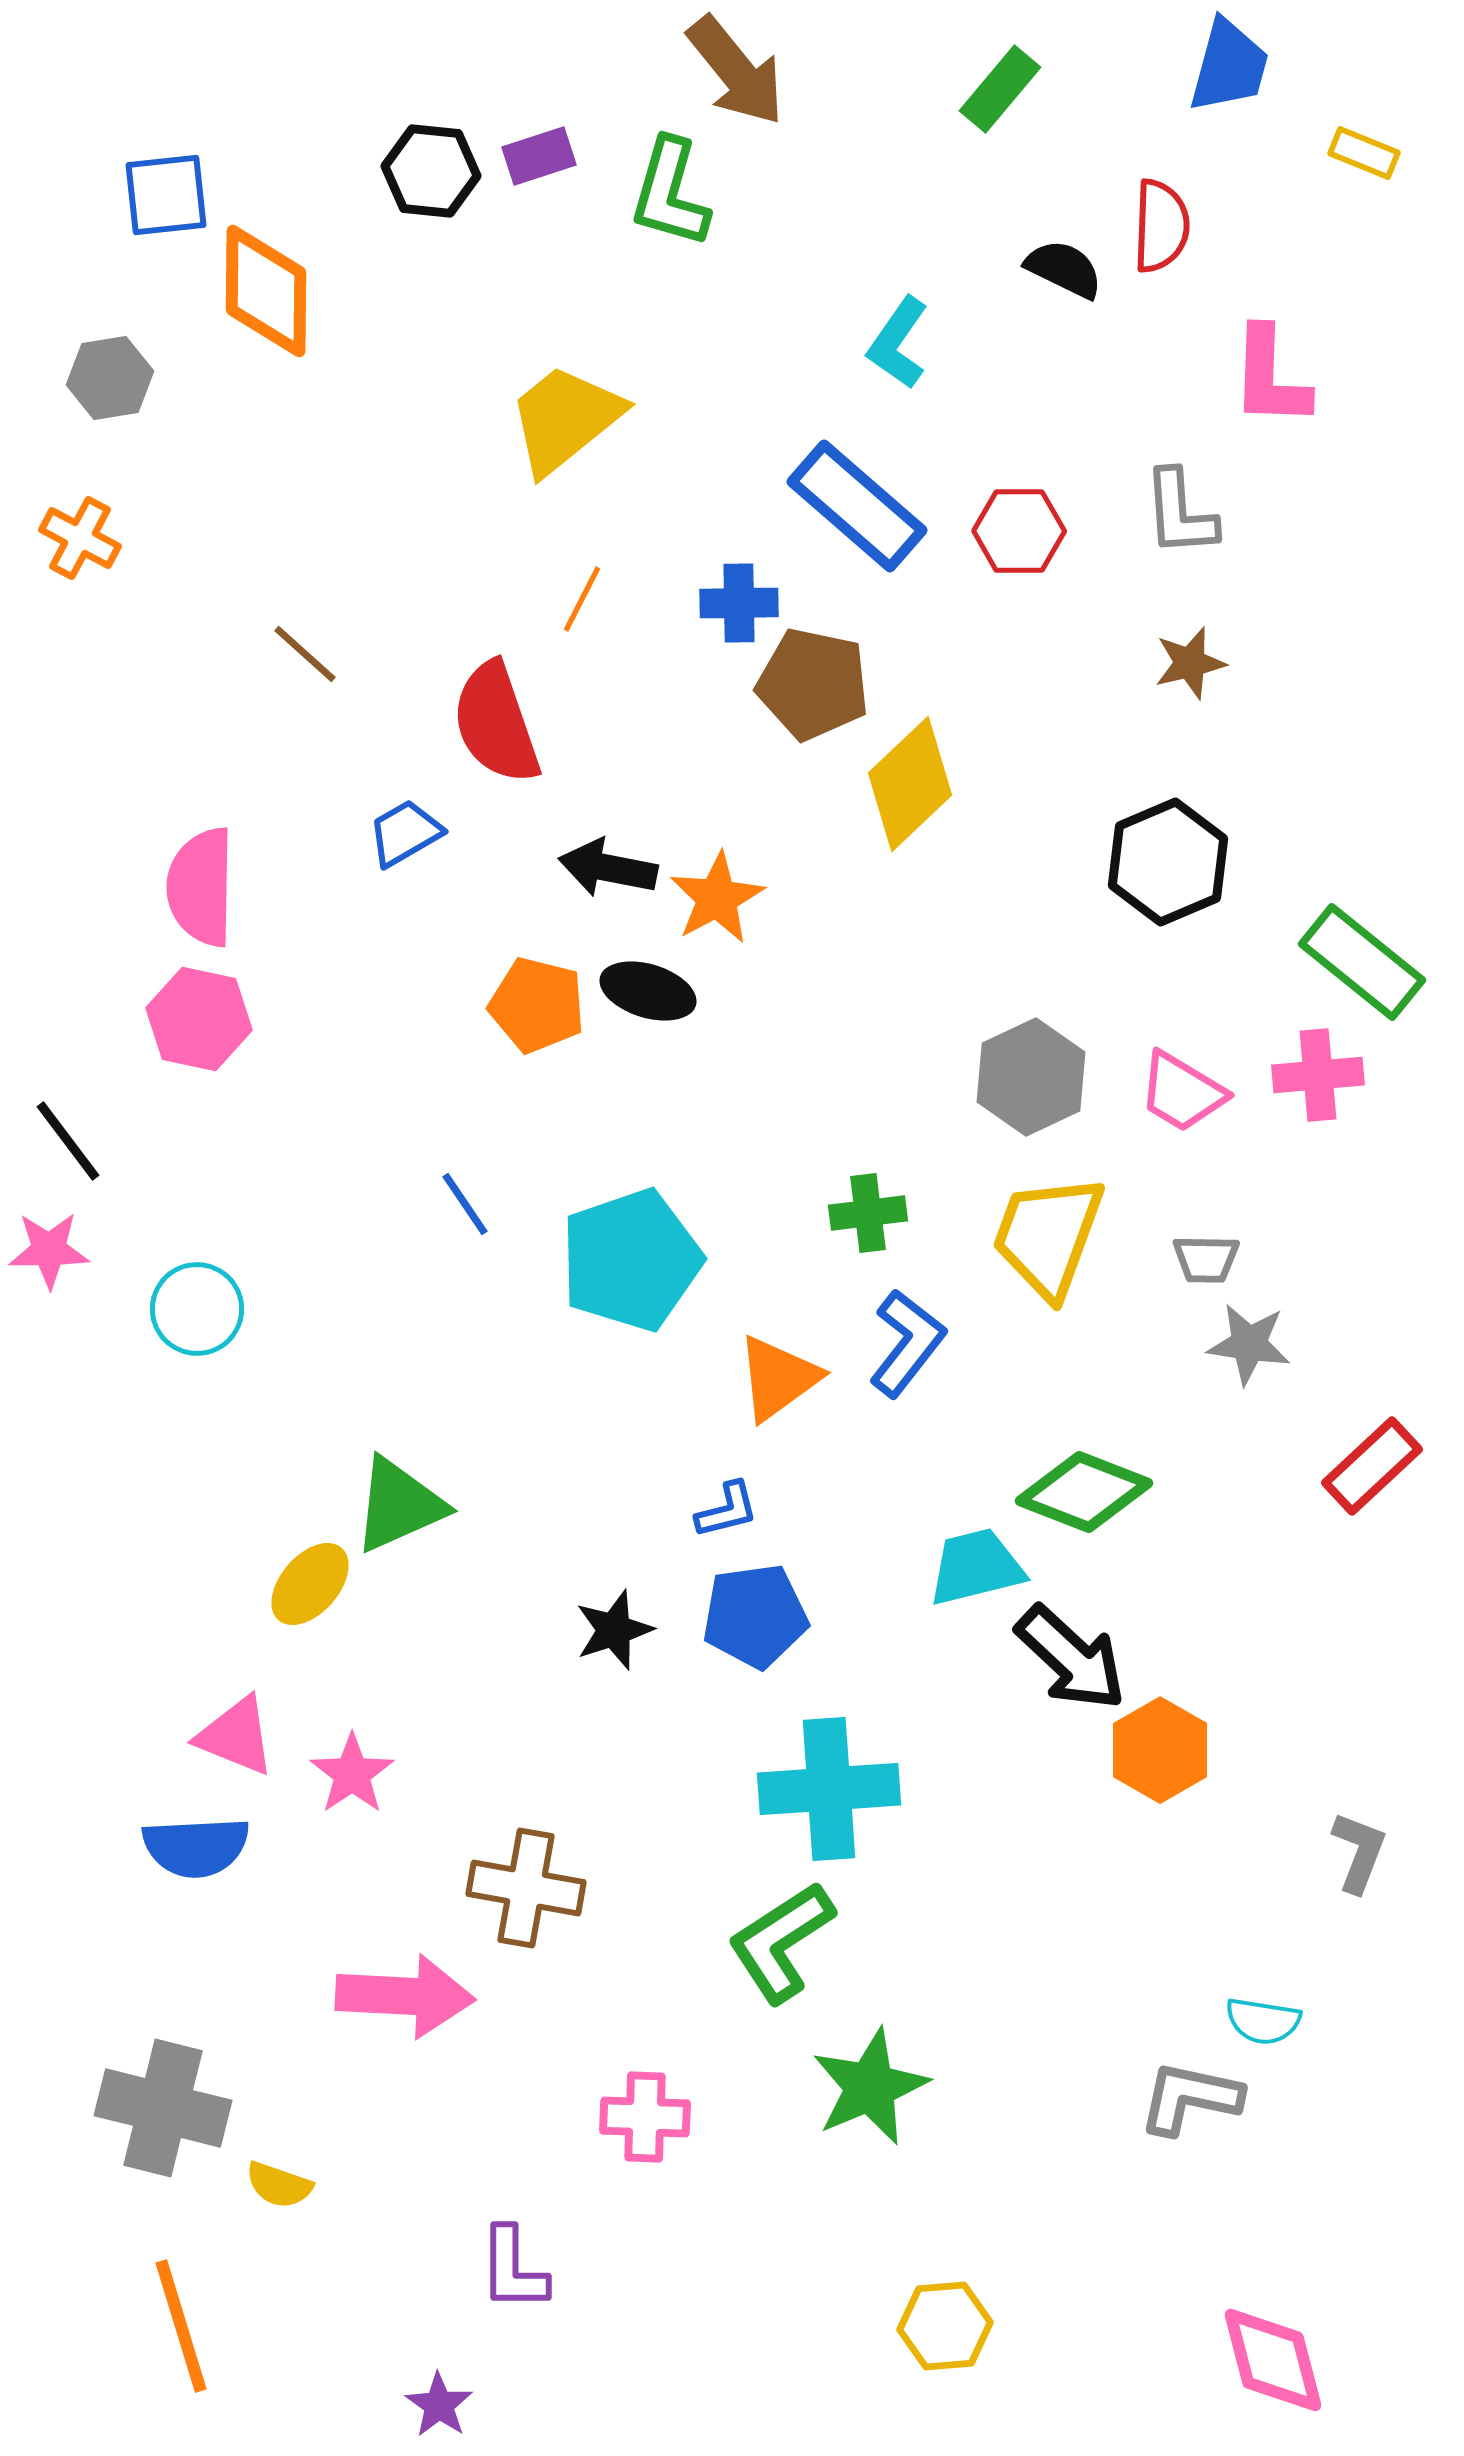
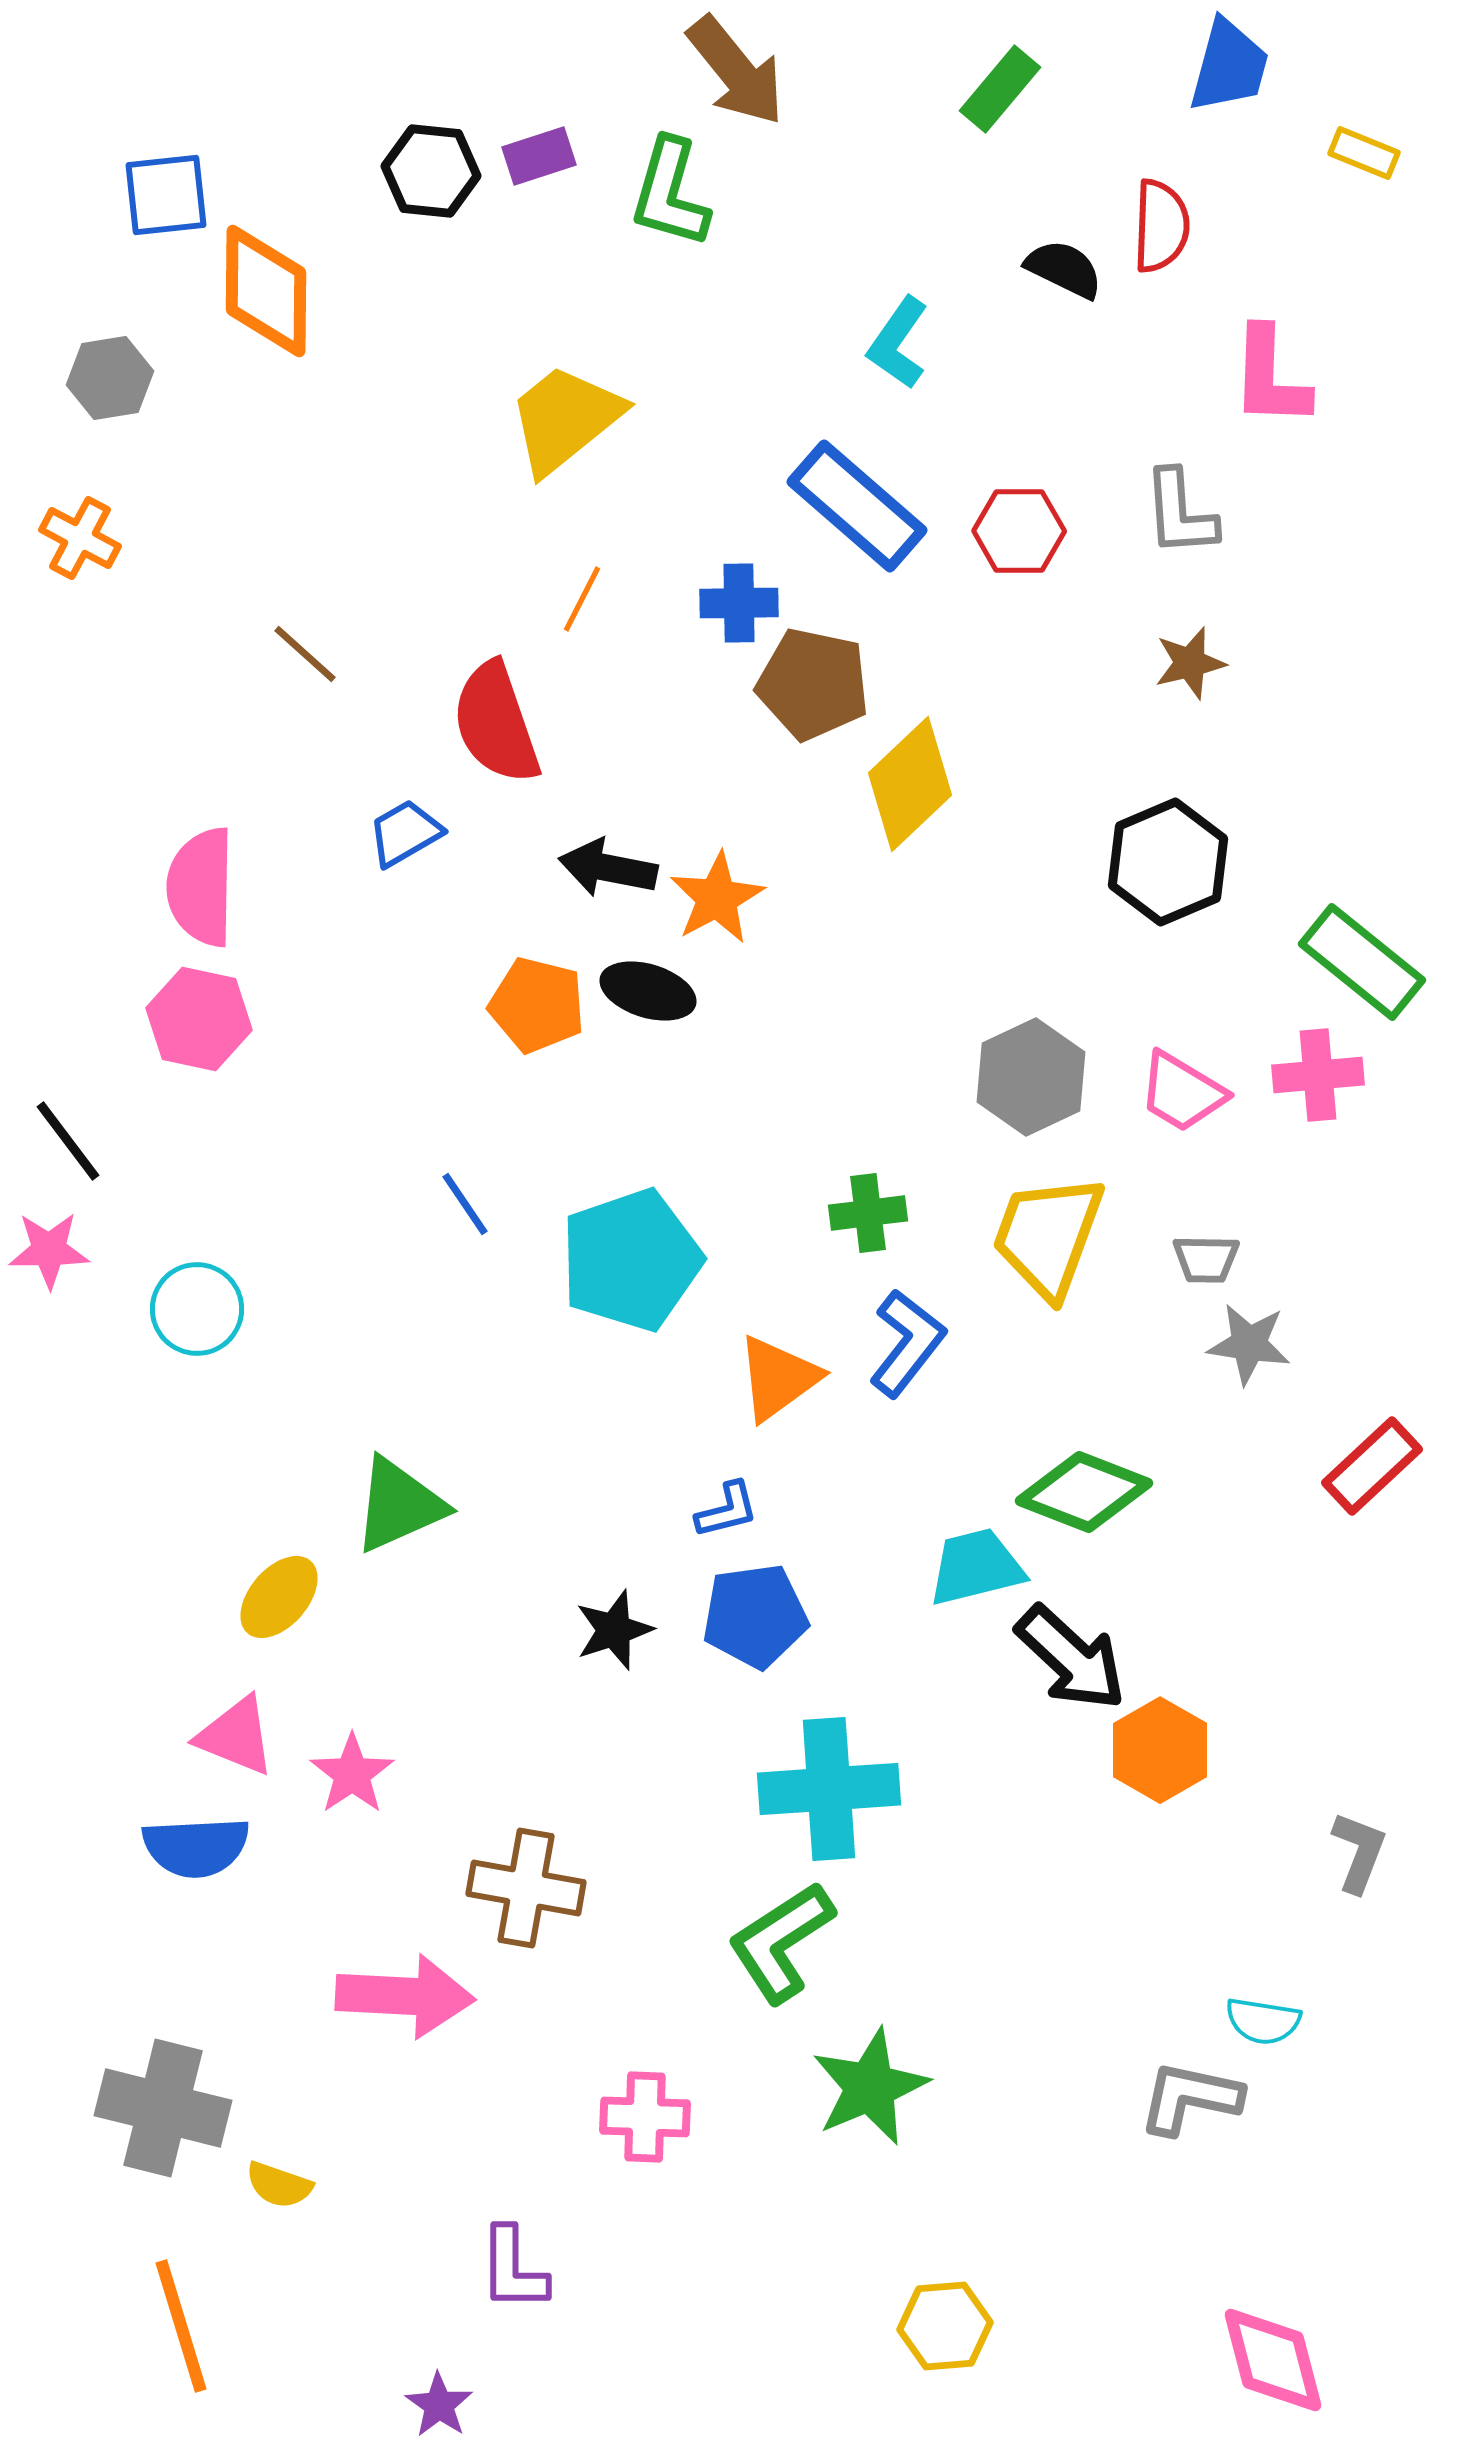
yellow ellipse at (310, 1584): moved 31 px left, 13 px down
